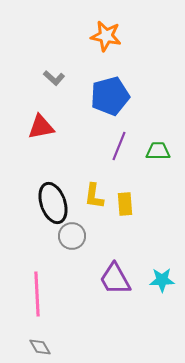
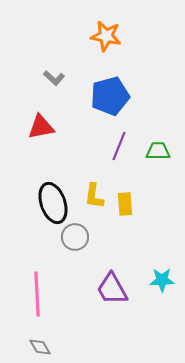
gray circle: moved 3 px right, 1 px down
purple trapezoid: moved 3 px left, 10 px down
